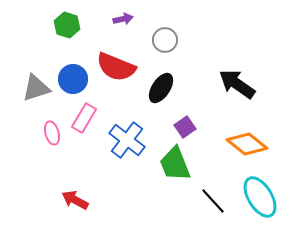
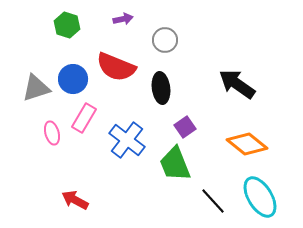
black ellipse: rotated 40 degrees counterclockwise
